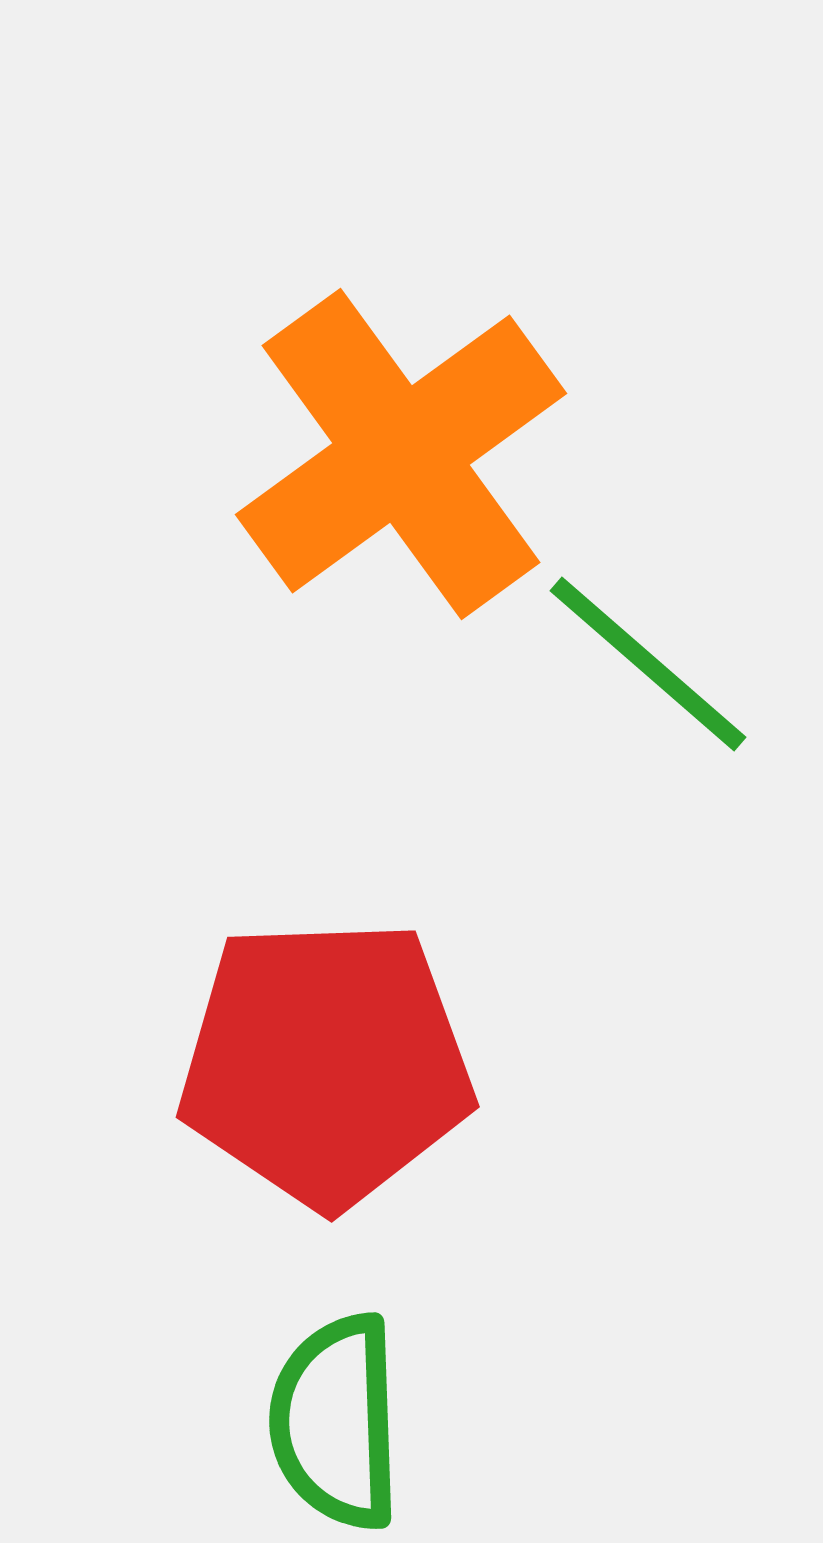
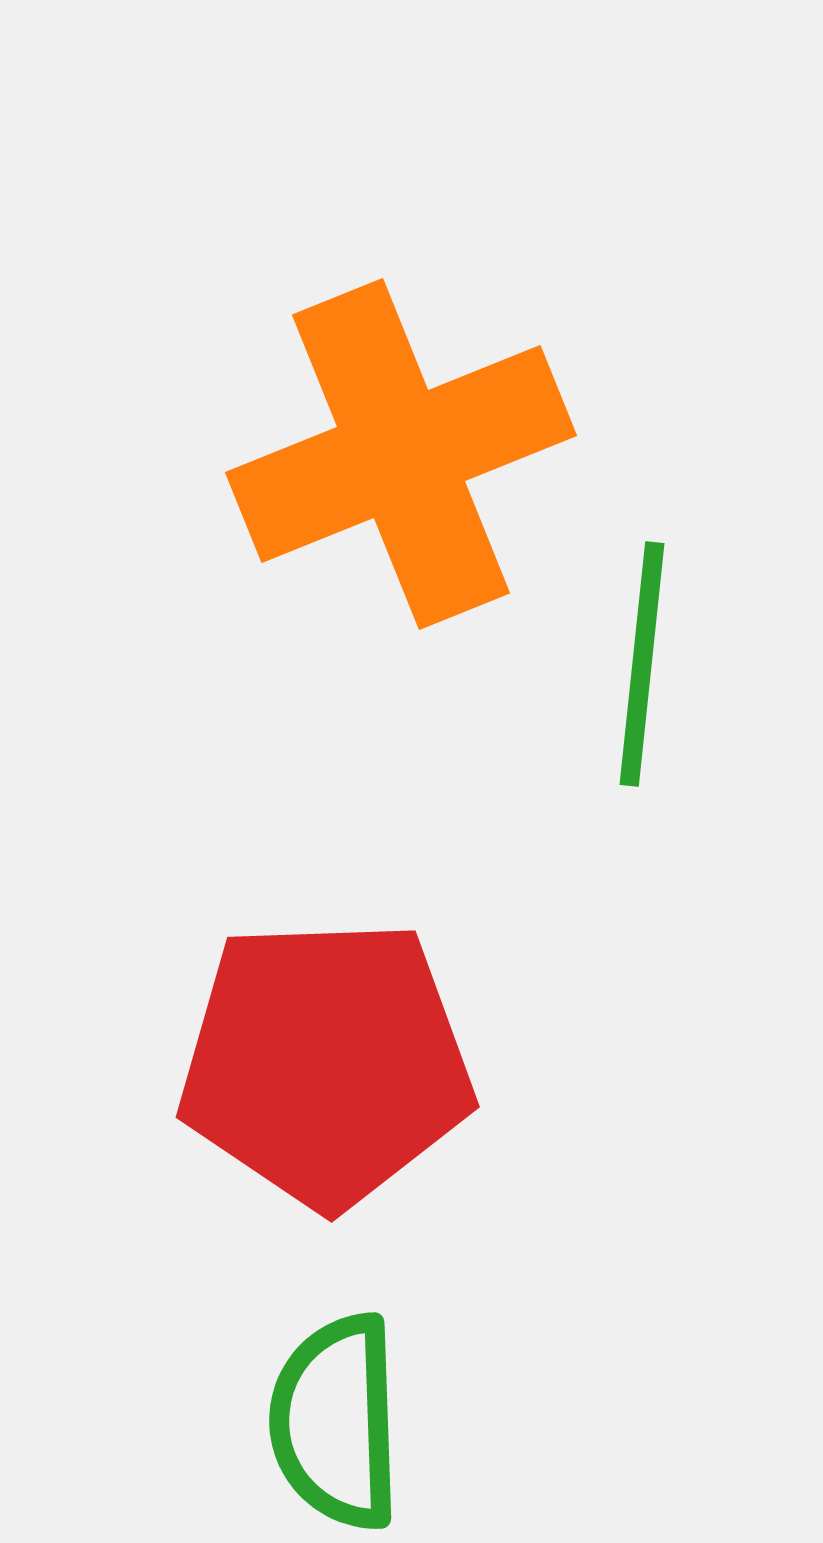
orange cross: rotated 14 degrees clockwise
green line: moved 6 px left; rotated 55 degrees clockwise
